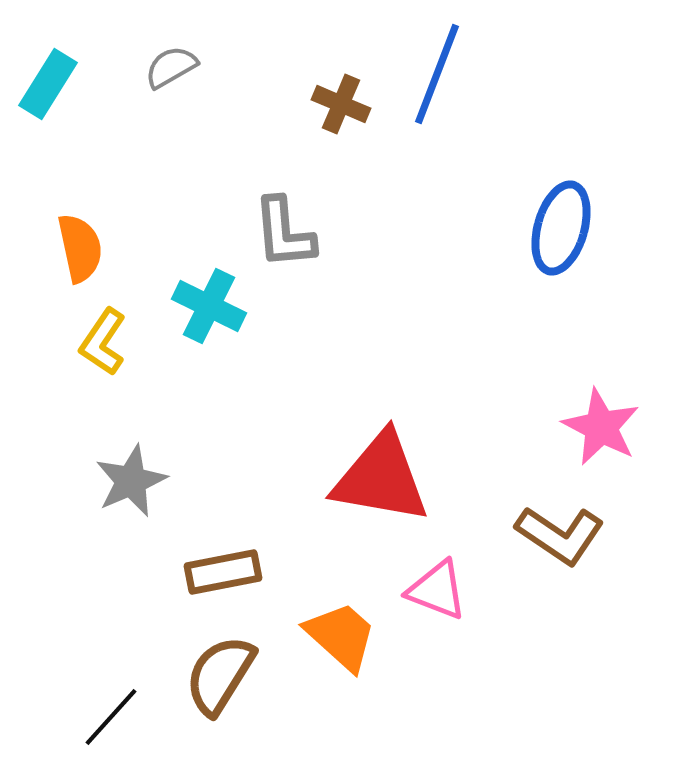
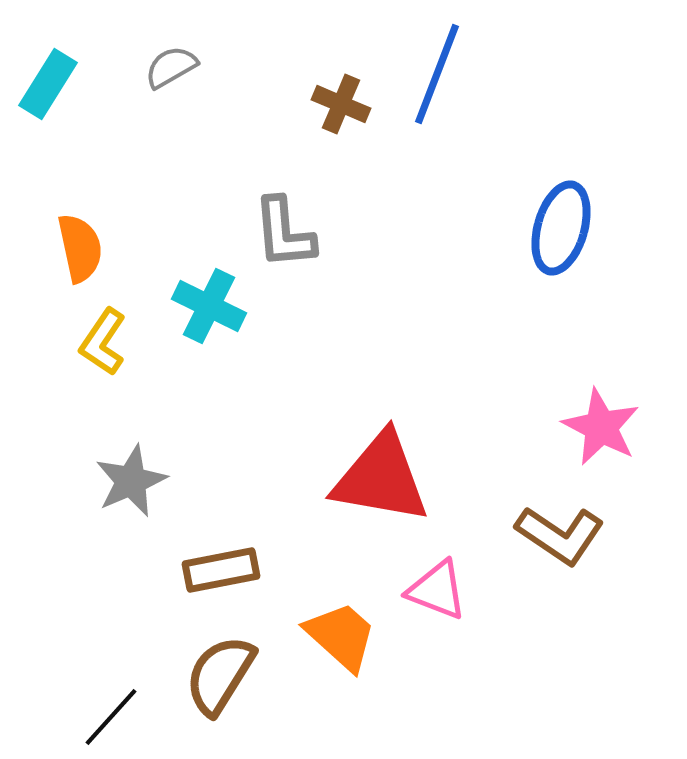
brown rectangle: moved 2 px left, 2 px up
